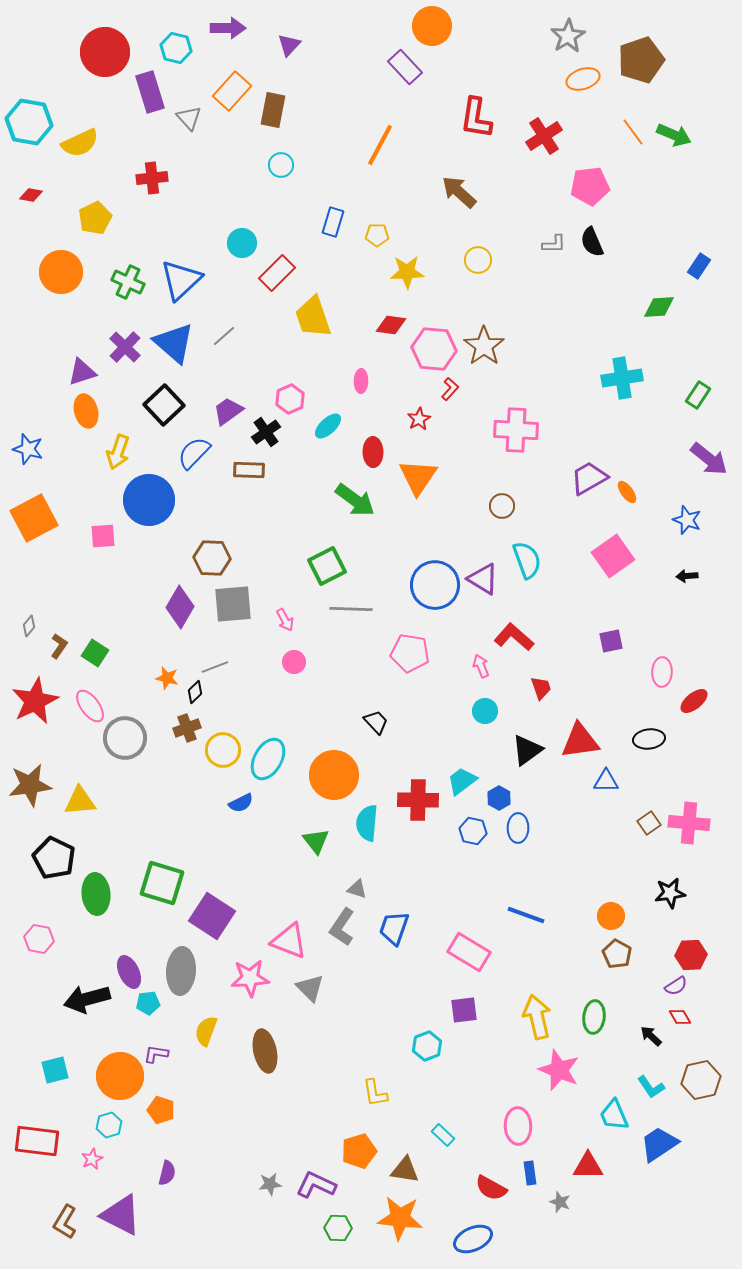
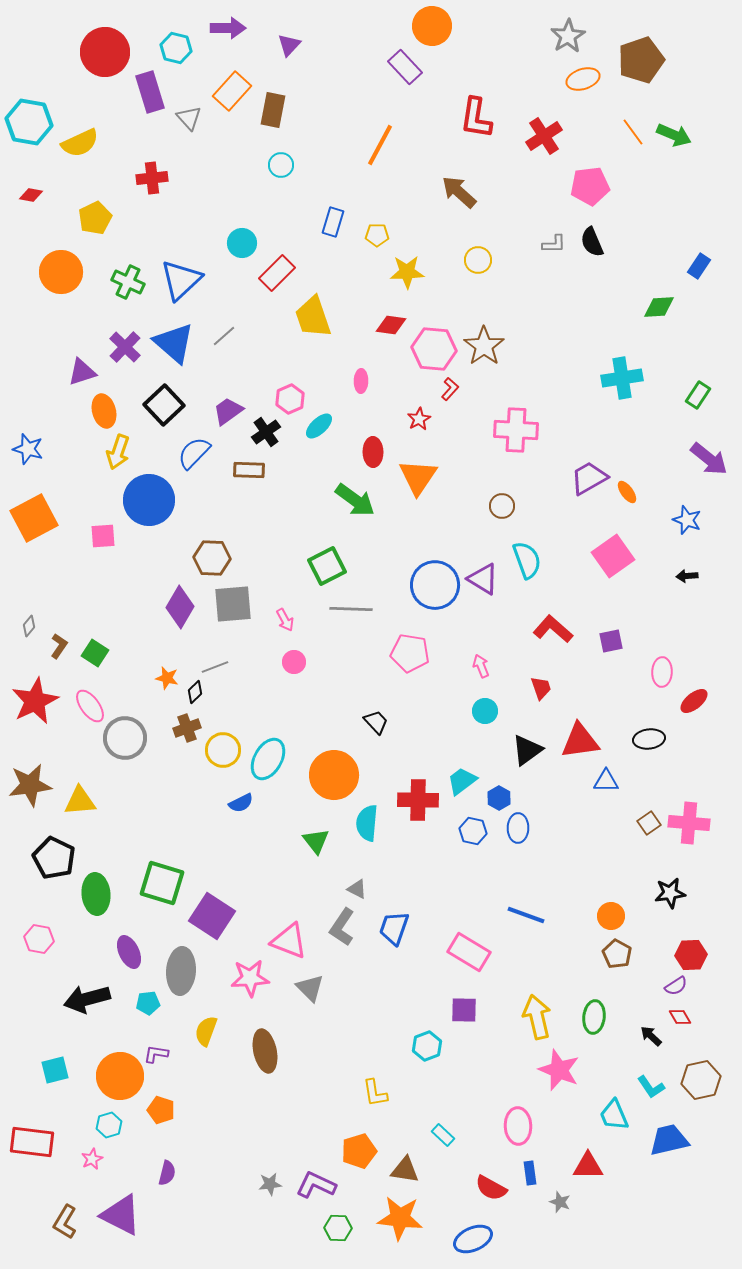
orange ellipse at (86, 411): moved 18 px right
cyan ellipse at (328, 426): moved 9 px left
red L-shape at (514, 637): moved 39 px right, 8 px up
gray triangle at (357, 889): rotated 10 degrees clockwise
purple ellipse at (129, 972): moved 20 px up
purple square at (464, 1010): rotated 8 degrees clockwise
red rectangle at (37, 1141): moved 5 px left, 1 px down
blue trapezoid at (659, 1144): moved 10 px right, 4 px up; rotated 21 degrees clockwise
